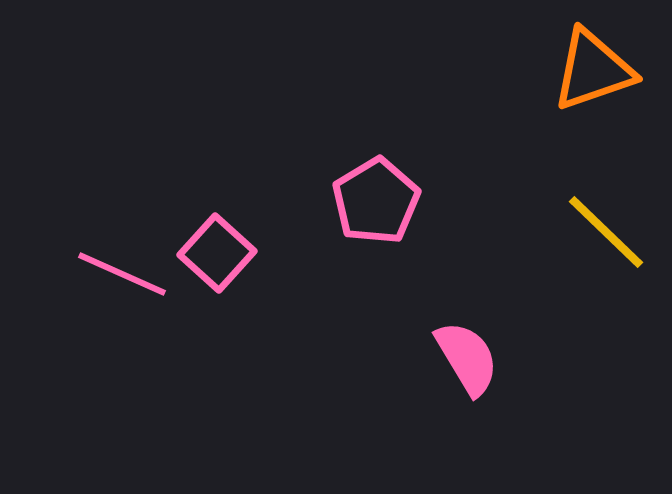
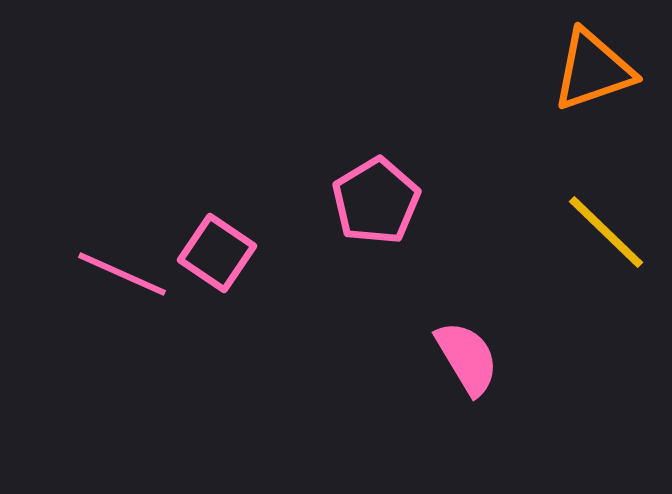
pink square: rotated 8 degrees counterclockwise
